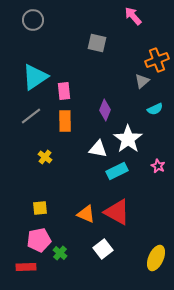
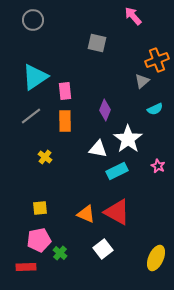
pink rectangle: moved 1 px right
